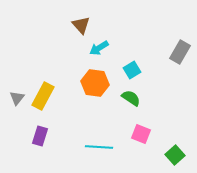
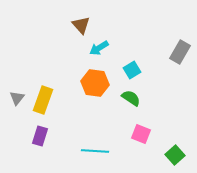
yellow rectangle: moved 4 px down; rotated 8 degrees counterclockwise
cyan line: moved 4 px left, 4 px down
